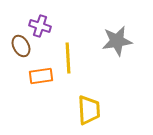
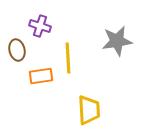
brown ellipse: moved 4 px left, 4 px down; rotated 15 degrees clockwise
